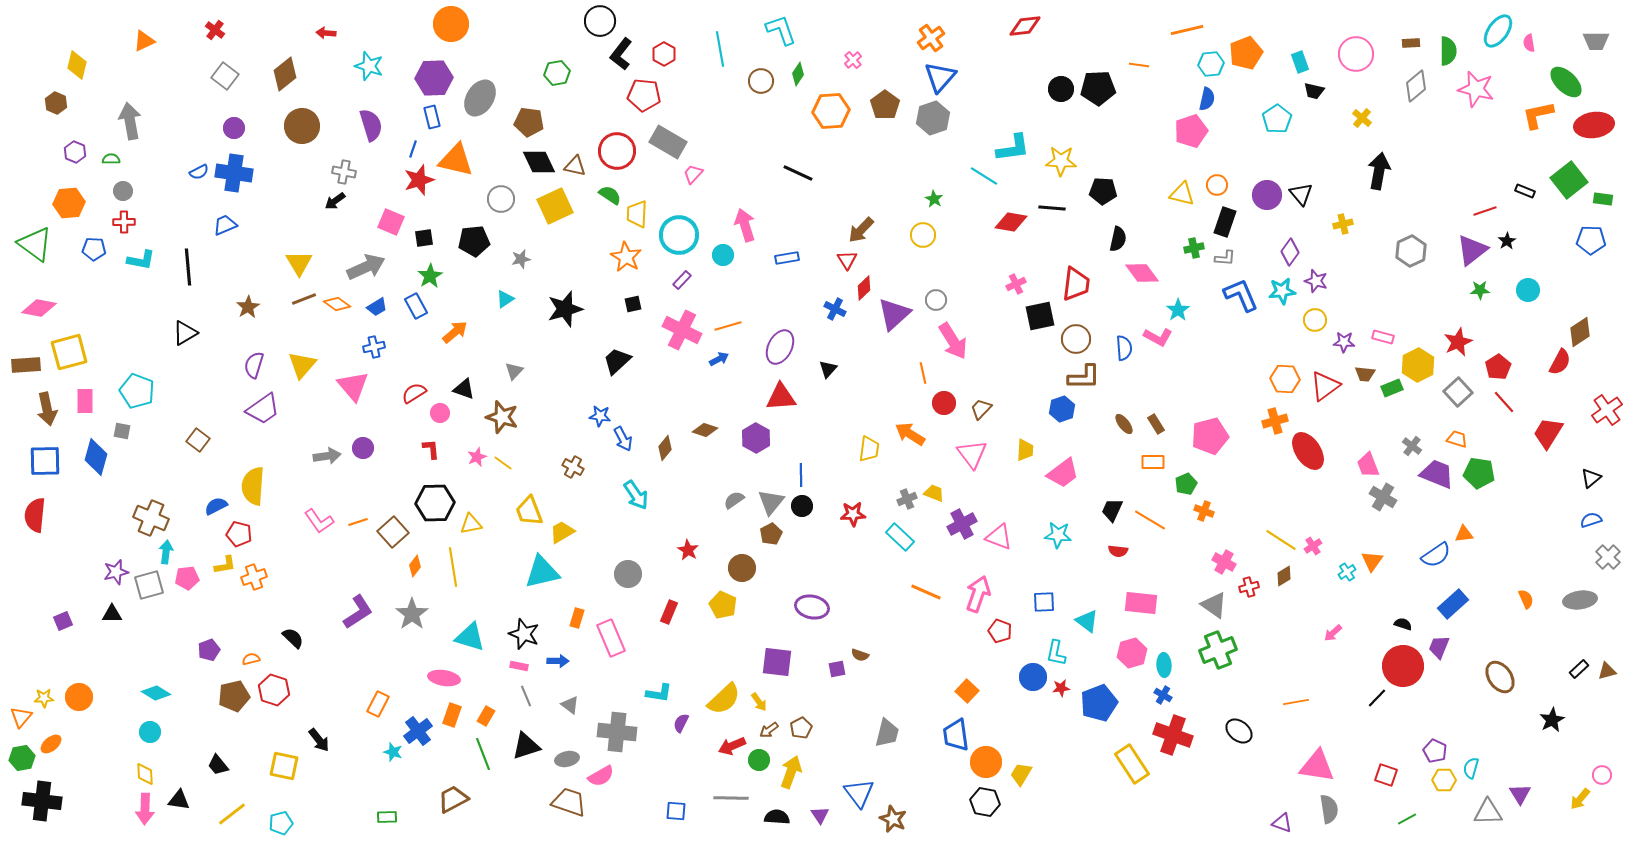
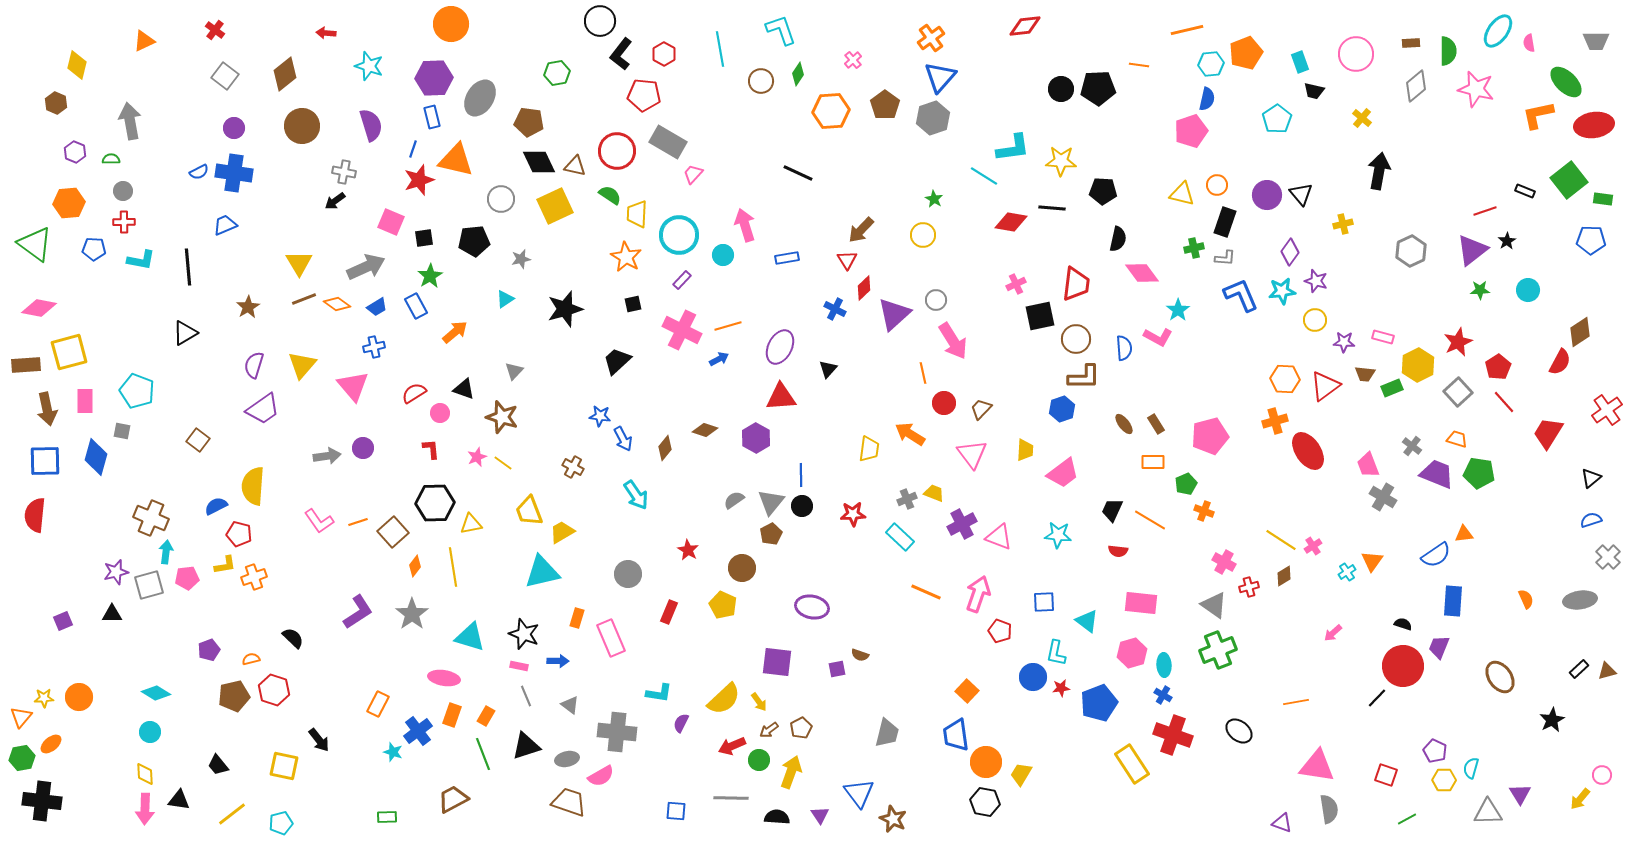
blue rectangle at (1453, 604): moved 3 px up; rotated 44 degrees counterclockwise
